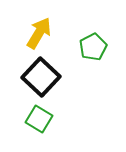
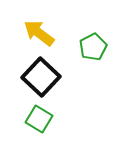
yellow arrow: rotated 84 degrees counterclockwise
